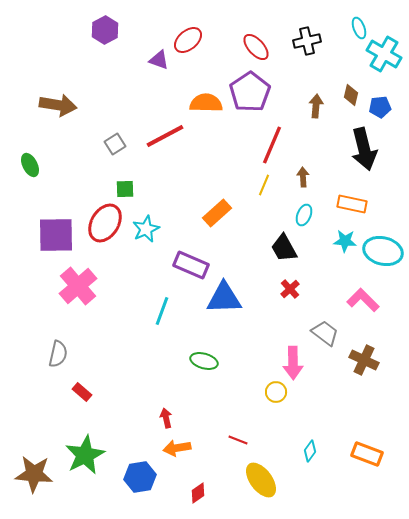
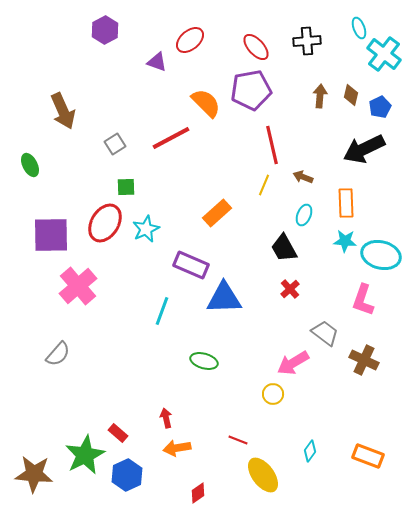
red ellipse at (188, 40): moved 2 px right
black cross at (307, 41): rotated 8 degrees clockwise
cyan cross at (384, 54): rotated 8 degrees clockwise
purple triangle at (159, 60): moved 2 px left, 2 px down
purple pentagon at (250, 92): moved 1 px right, 2 px up; rotated 24 degrees clockwise
orange semicircle at (206, 103): rotated 44 degrees clockwise
brown arrow at (58, 105): moved 5 px right, 6 px down; rotated 57 degrees clockwise
brown arrow at (316, 106): moved 4 px right, 10 px up
blue pentagon at (380, 107): rotated 20 degrees counterclockwise
red line at (165, 136): moved 6 px right, 2 px down
red line at (272, 145): rotated 36 degrees counterclockwise
black arrow at (364, 149): rotated 78 degrees clockwise
brown arrow at (303, 177): rotated 66 degrees counterclockwise
green square at (125, 189): moved 1 px right, 2 px up
orange rectangle at (352, 204): moved 6 px left, 1 px up; rotated 76 degrees clockwise
purple square at (56, 235): moved 5 px left
cyan ellipse at (383, 251): moved 2 px left, 4 px down
pink L-shape at (363, 300): rotated 116 degrees counterclockwise
gray semicircle at (58, 354): rotated 28 degrees clockwise
pink arrow at (293, 363): rotated 60 degrees clockwise
red rectangle at (82, 392): moved 36 px right, 41 px down
yellow circle at (276, 392): moved 3 px left, 2 px down
orange rectangle at (367, 454): moved 1 px right, 2 px down
blue hexagon at (140, 477): moved 13 px left, 2 px up; rotated 16 degrees counterclockwise
yellow ellipse at (261, 480): moved 2 px right, 5 px up
